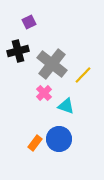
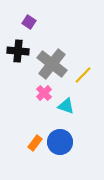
purple square: rotated 32 degrees counterclockwise
black cross: rotated 20 degrees clockwise
blue circle: moved 1 px right, 3 px down
